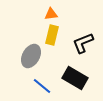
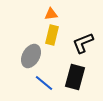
black rectangle: moved 1 px up; rotated 75 degrees clockwise
blue line: moved 2 px right, 3 px up
